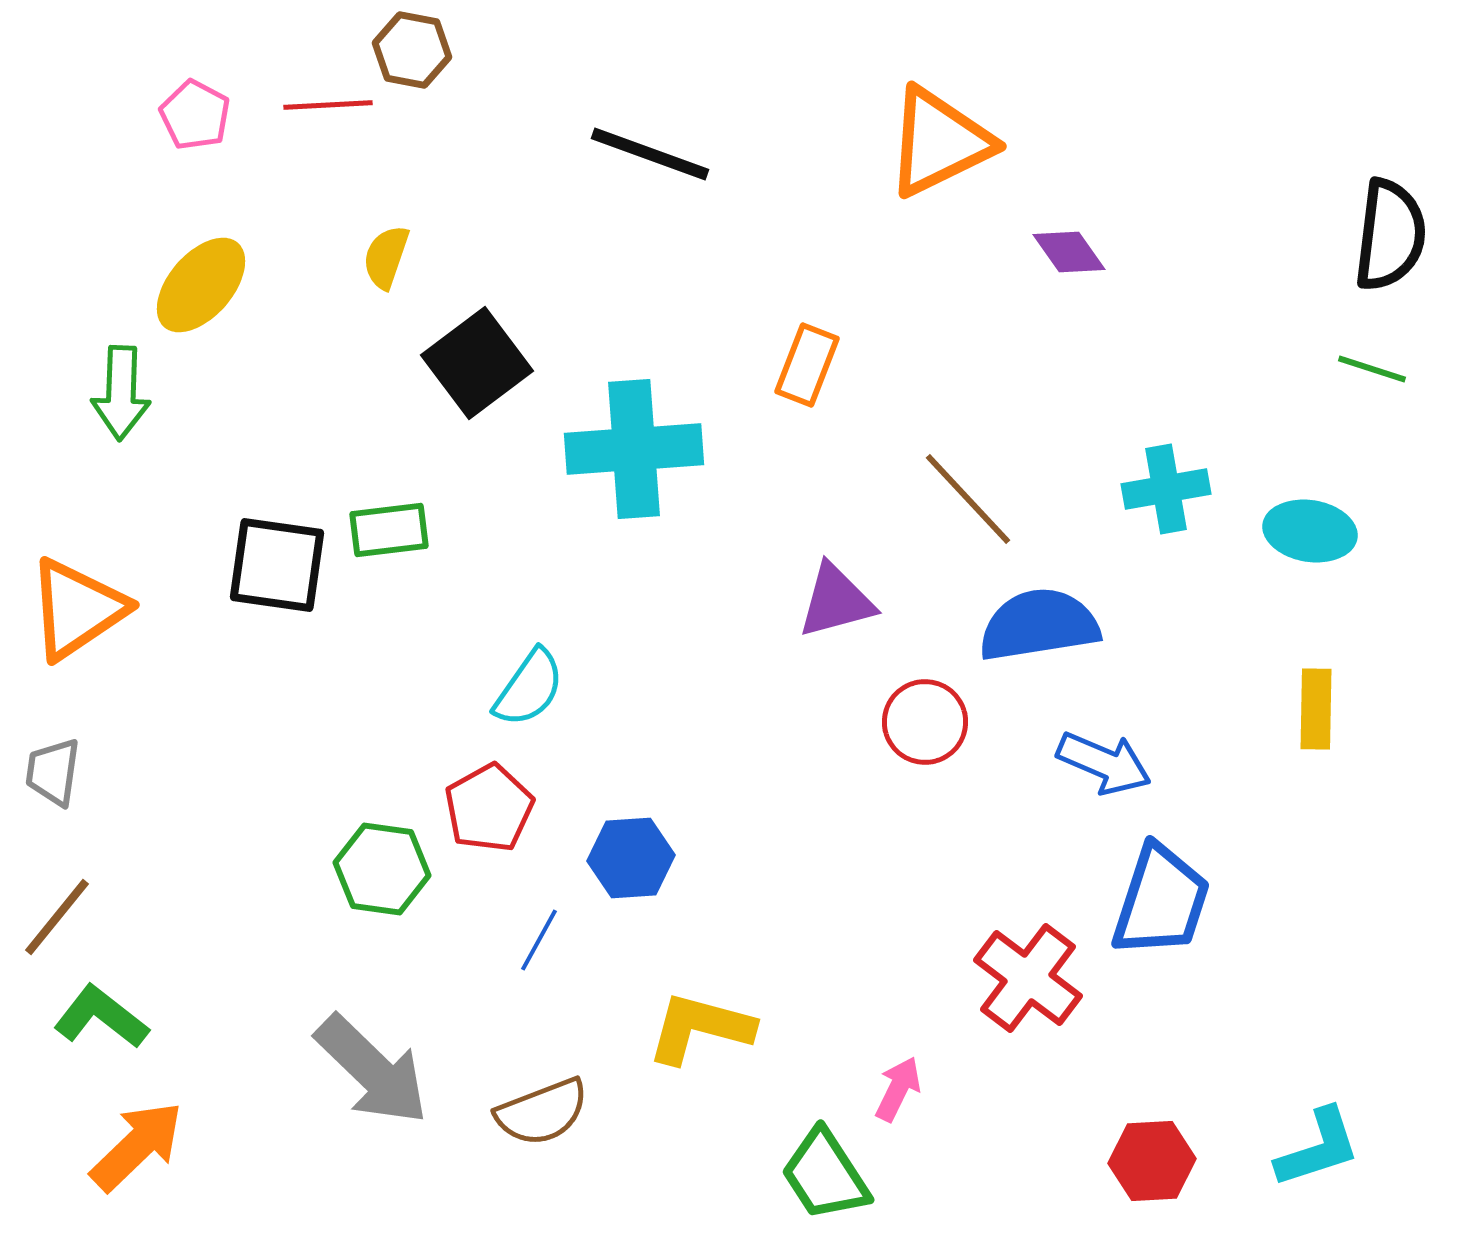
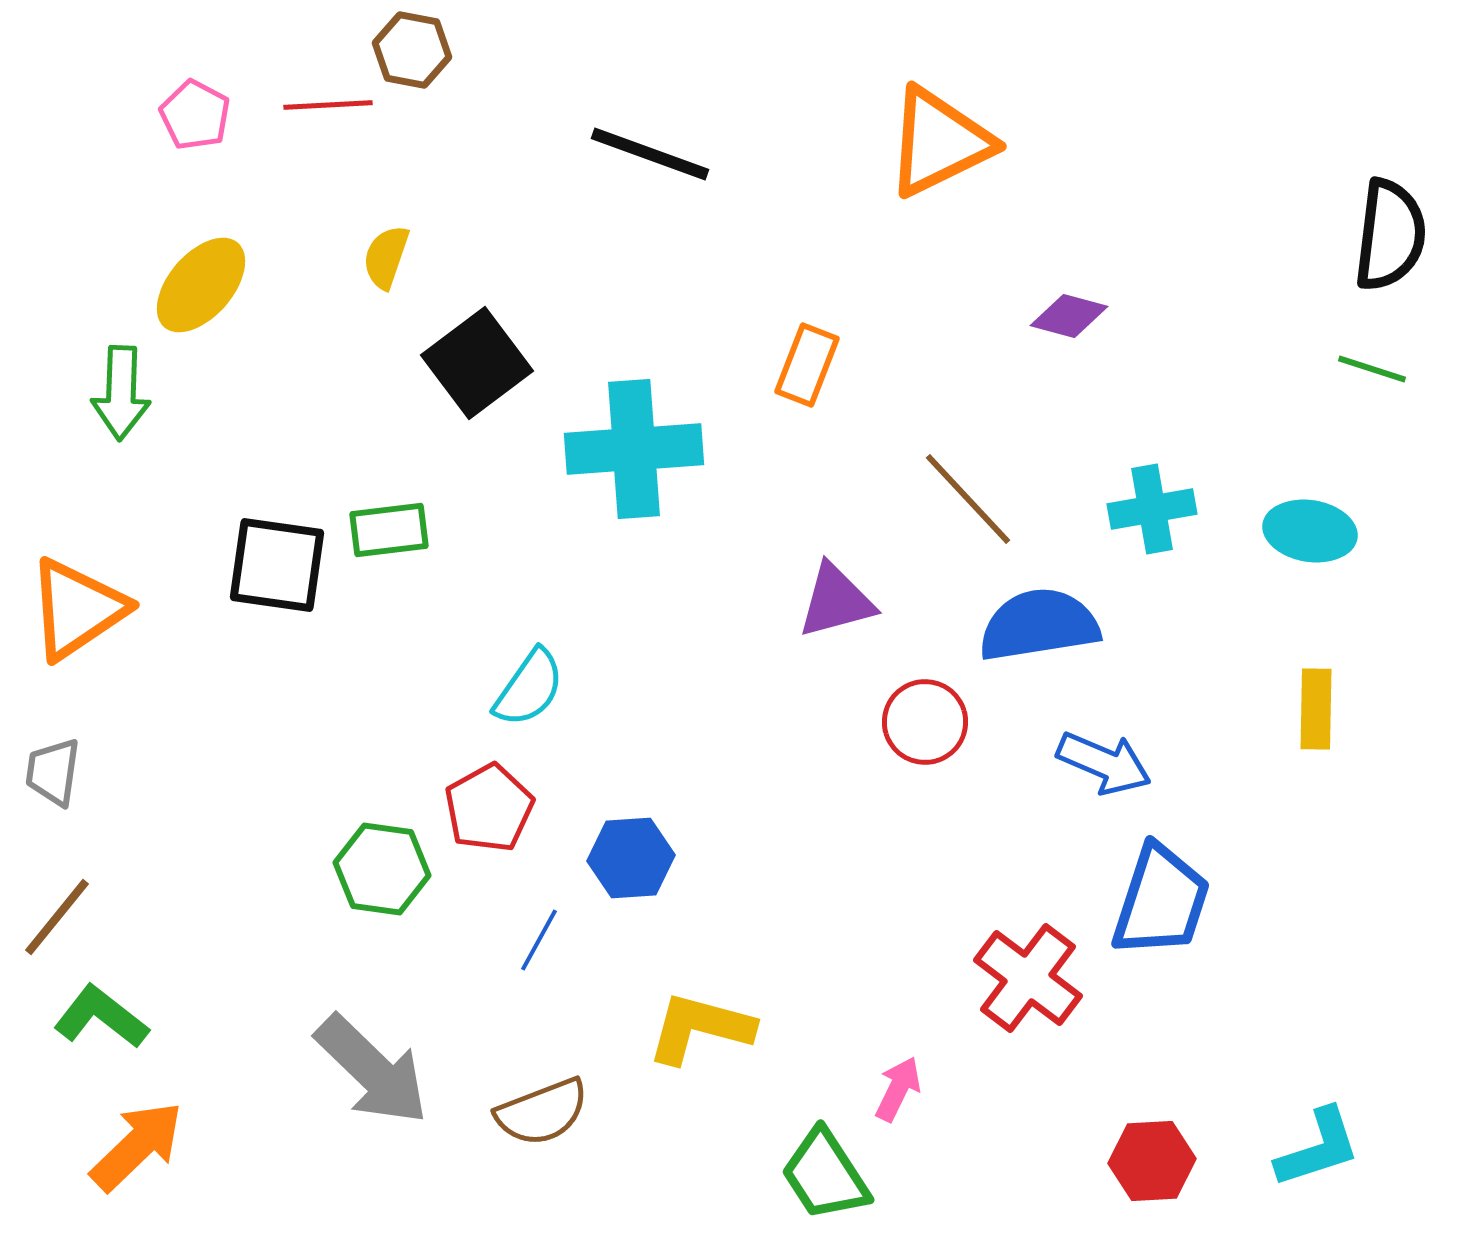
purple diamond at (1069, 252): moved 64 px down; rotated 40 degrees counterclockwise
cyan cross at (1166, 489): moved 14 px left, 20 px down
